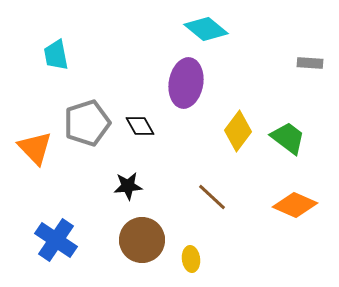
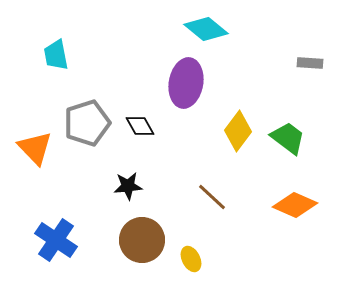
yellow ellipse: rotated 20 degrees counterclockwise
